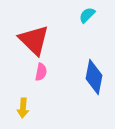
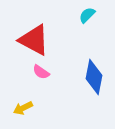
red triangle: rotated 16 degrees counterclockwise
pink semicircle: rotated 114 degrees clockwise
yellow arrow: rotated 60 degrees clockwise
